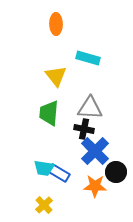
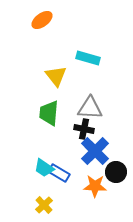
orange ellipse: moved 14 px left, 4 px up; rotated 55 degrees clockwise
cyan trapezoid: rotated 25 degrees clockwise
